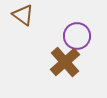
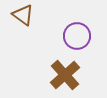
brown cross: moved 13 px down
